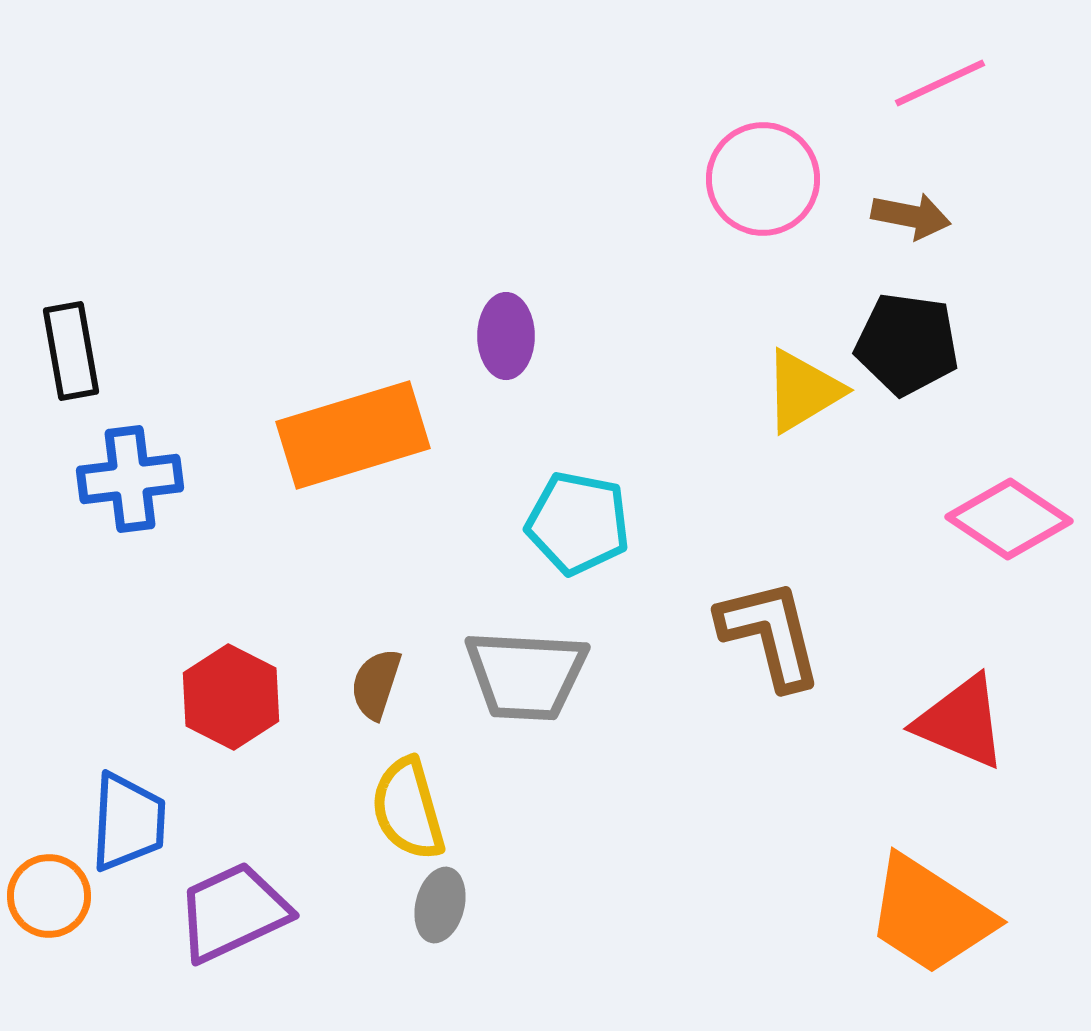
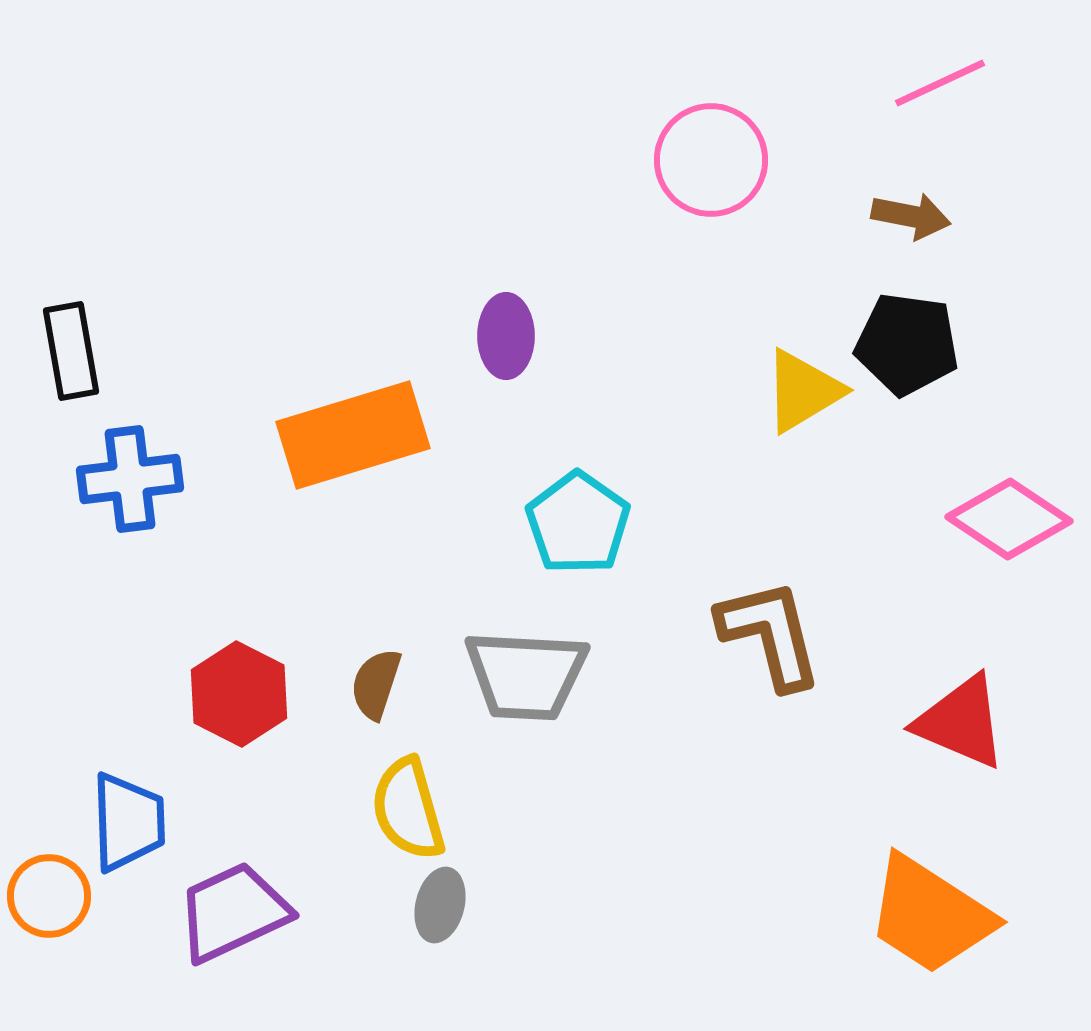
pink circle: moved 52 px left, 19 px up
cyan pentagon: rotated 24 degrees clockwise
red hexagon: moved 8 px right, 3 px up
blue trapezoid: rotated 5 degrees counterclockwise
